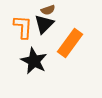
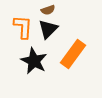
black triangle: moved 4 px right, 5 px down
orange rectangle: moved 3 px right, 11 px down
